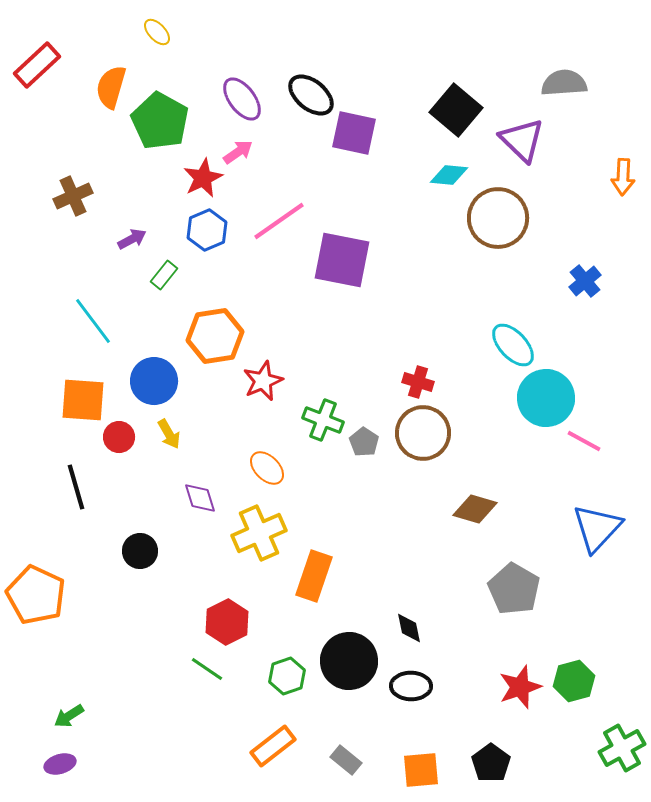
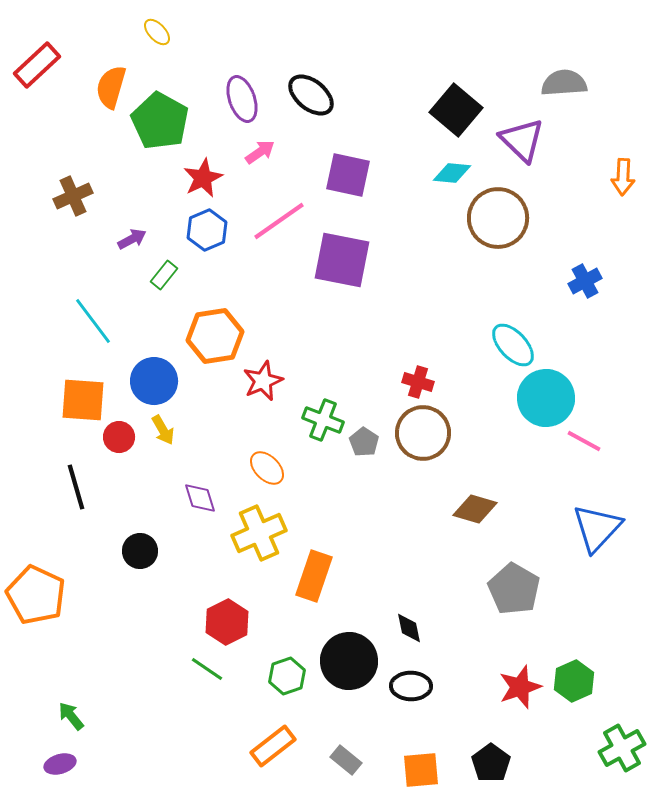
purple ellipse at (242, 99): rotated 18 degrees clockwise
purple square at (354, 133): moved 6 px left, 42 px down
pink arrow at (238, 152): moved 22 px right
cyan diamond at (449, 175): moved 3 px right, 2 px up
blue cross at (585, 281): rotated 12 degrees clockwise
yellow arrow at (169, 434): moved 6 px left, 4 px up
green hexagon at (574, 681): rotated 9 degrees counterclockwise
green arrow at (69, 716): moved 2 px right; rotated 84 degrees clockwise
